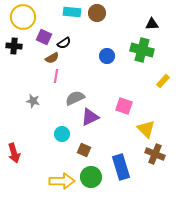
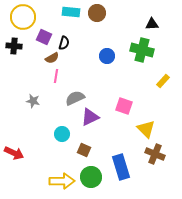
cyan rectangle: moved 1 px left
black semicircle: rotated 40 degrees counterclockwise
red arrow: rotated 48 degrees counterclockwise
